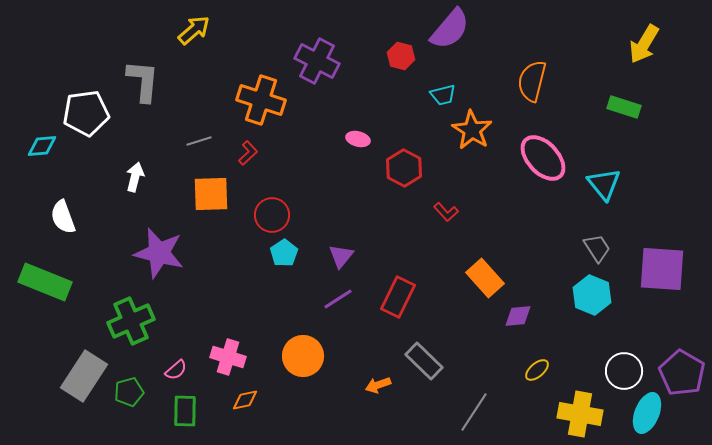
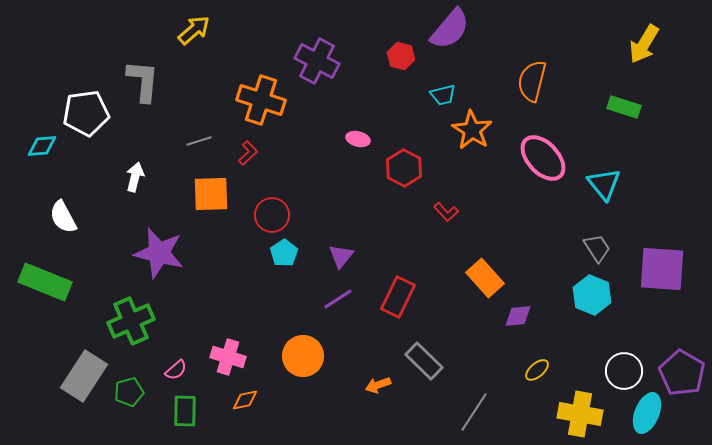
white semicircle at (63, 217): rotated 8 degrees counterclockwise
